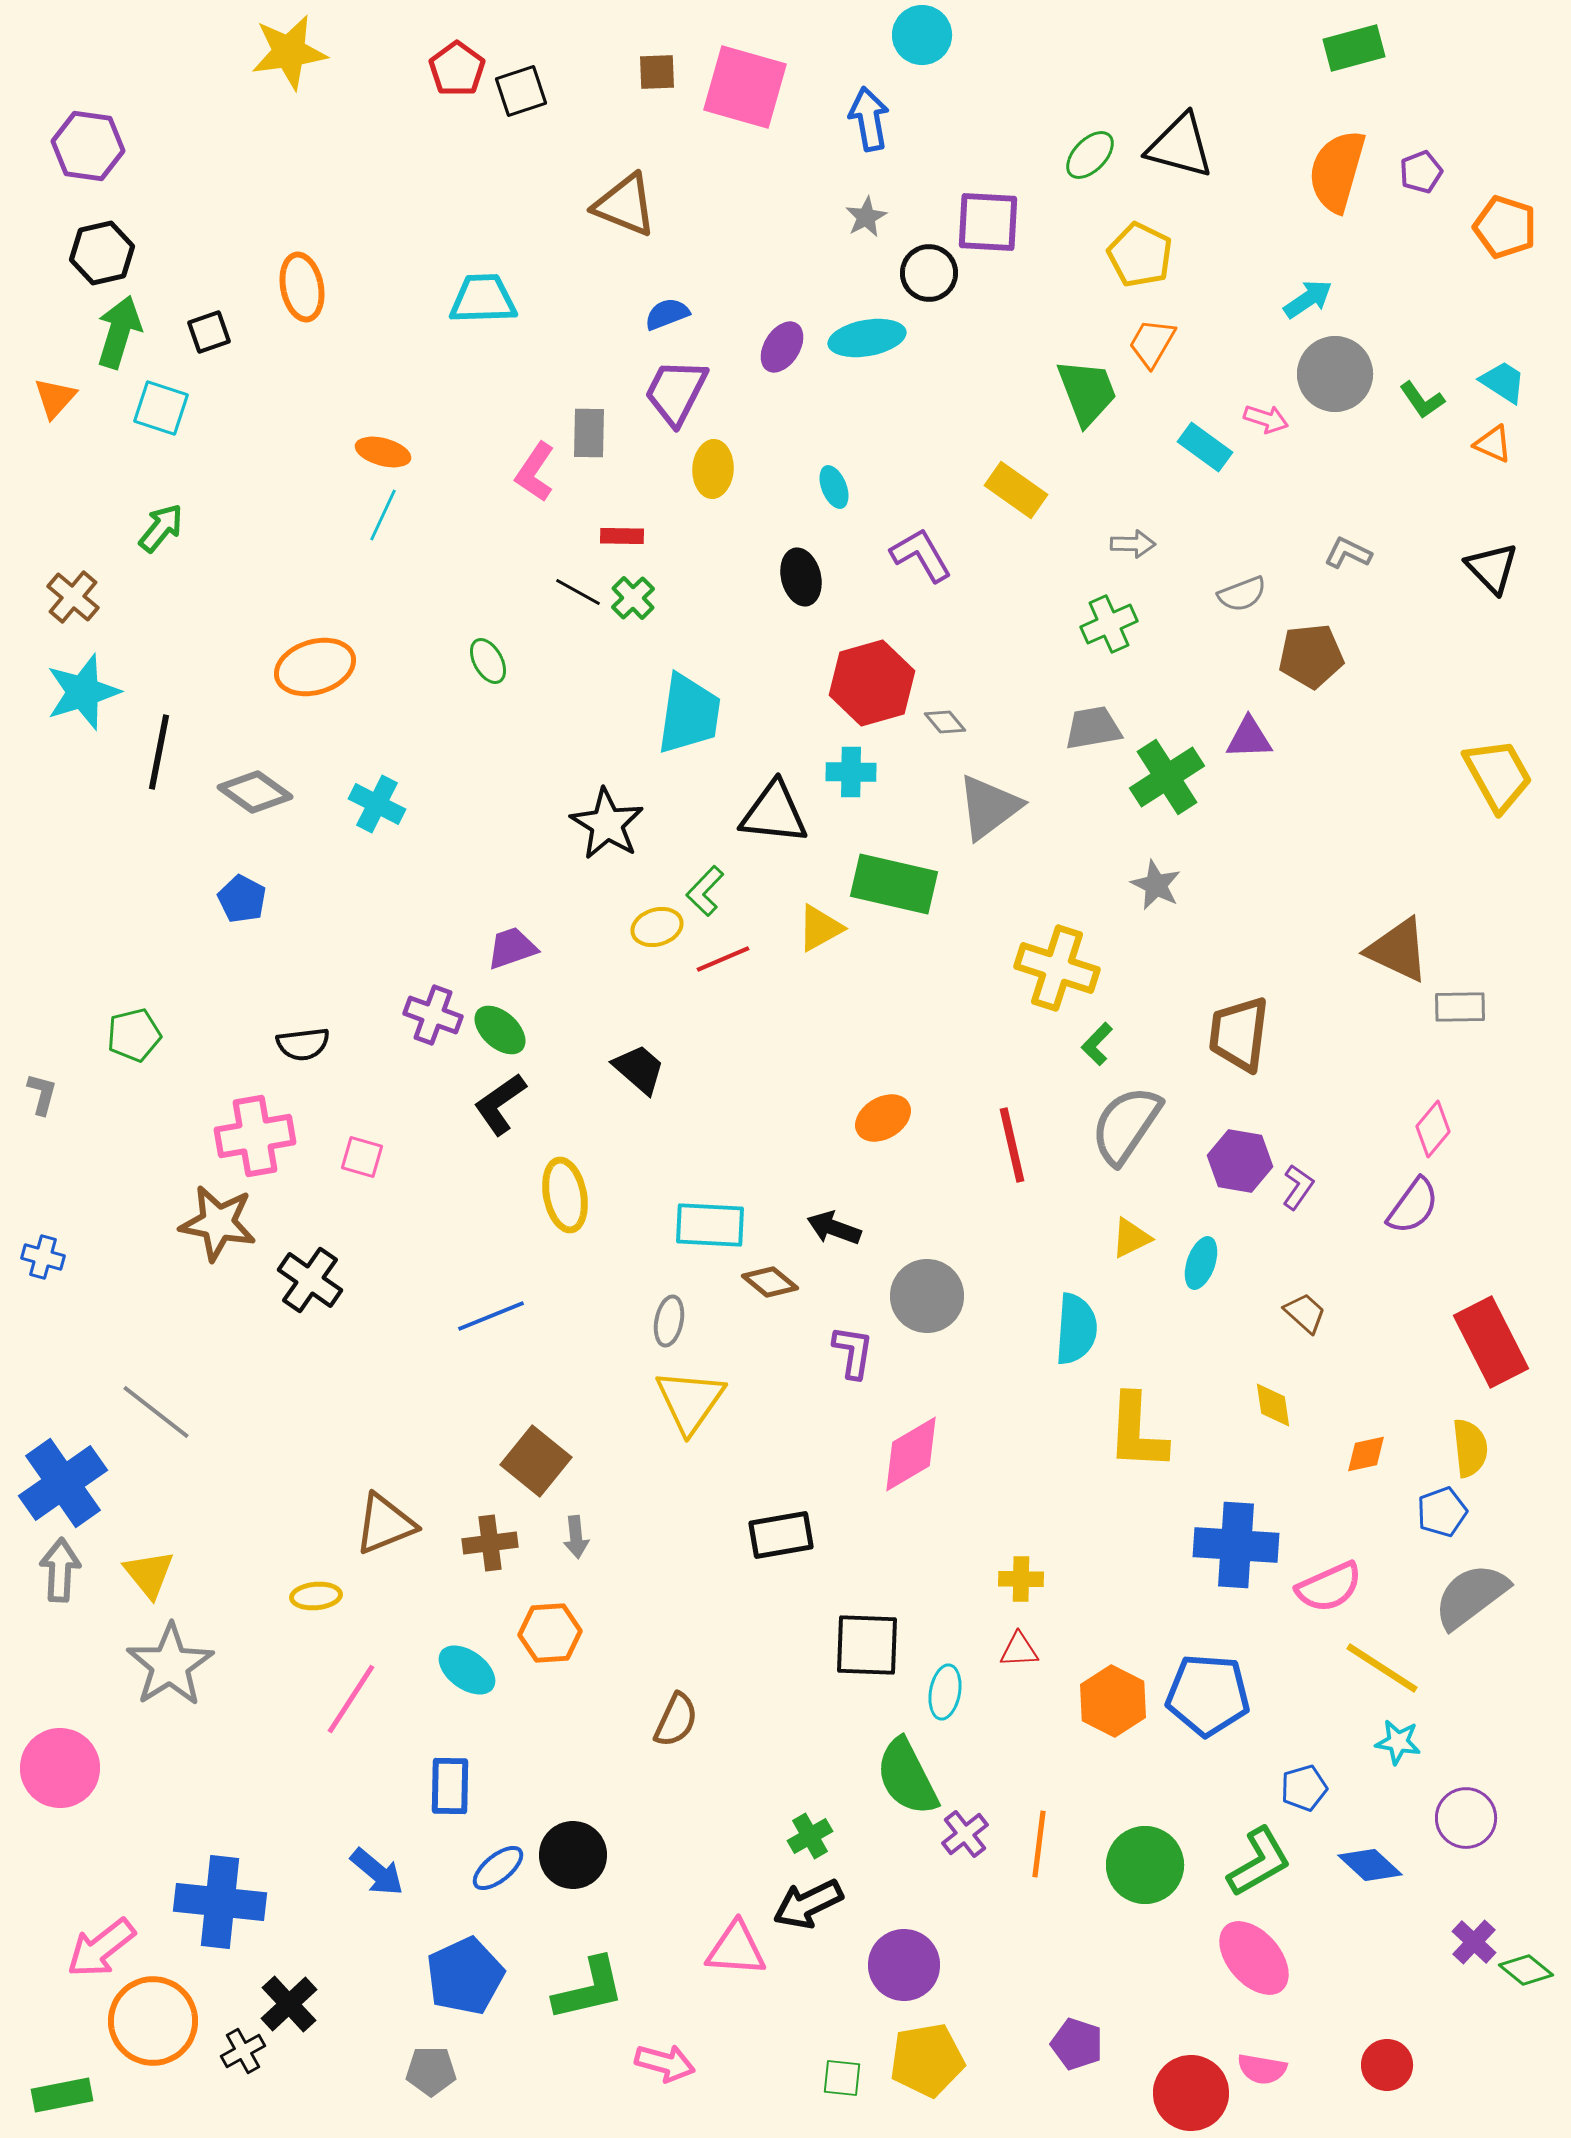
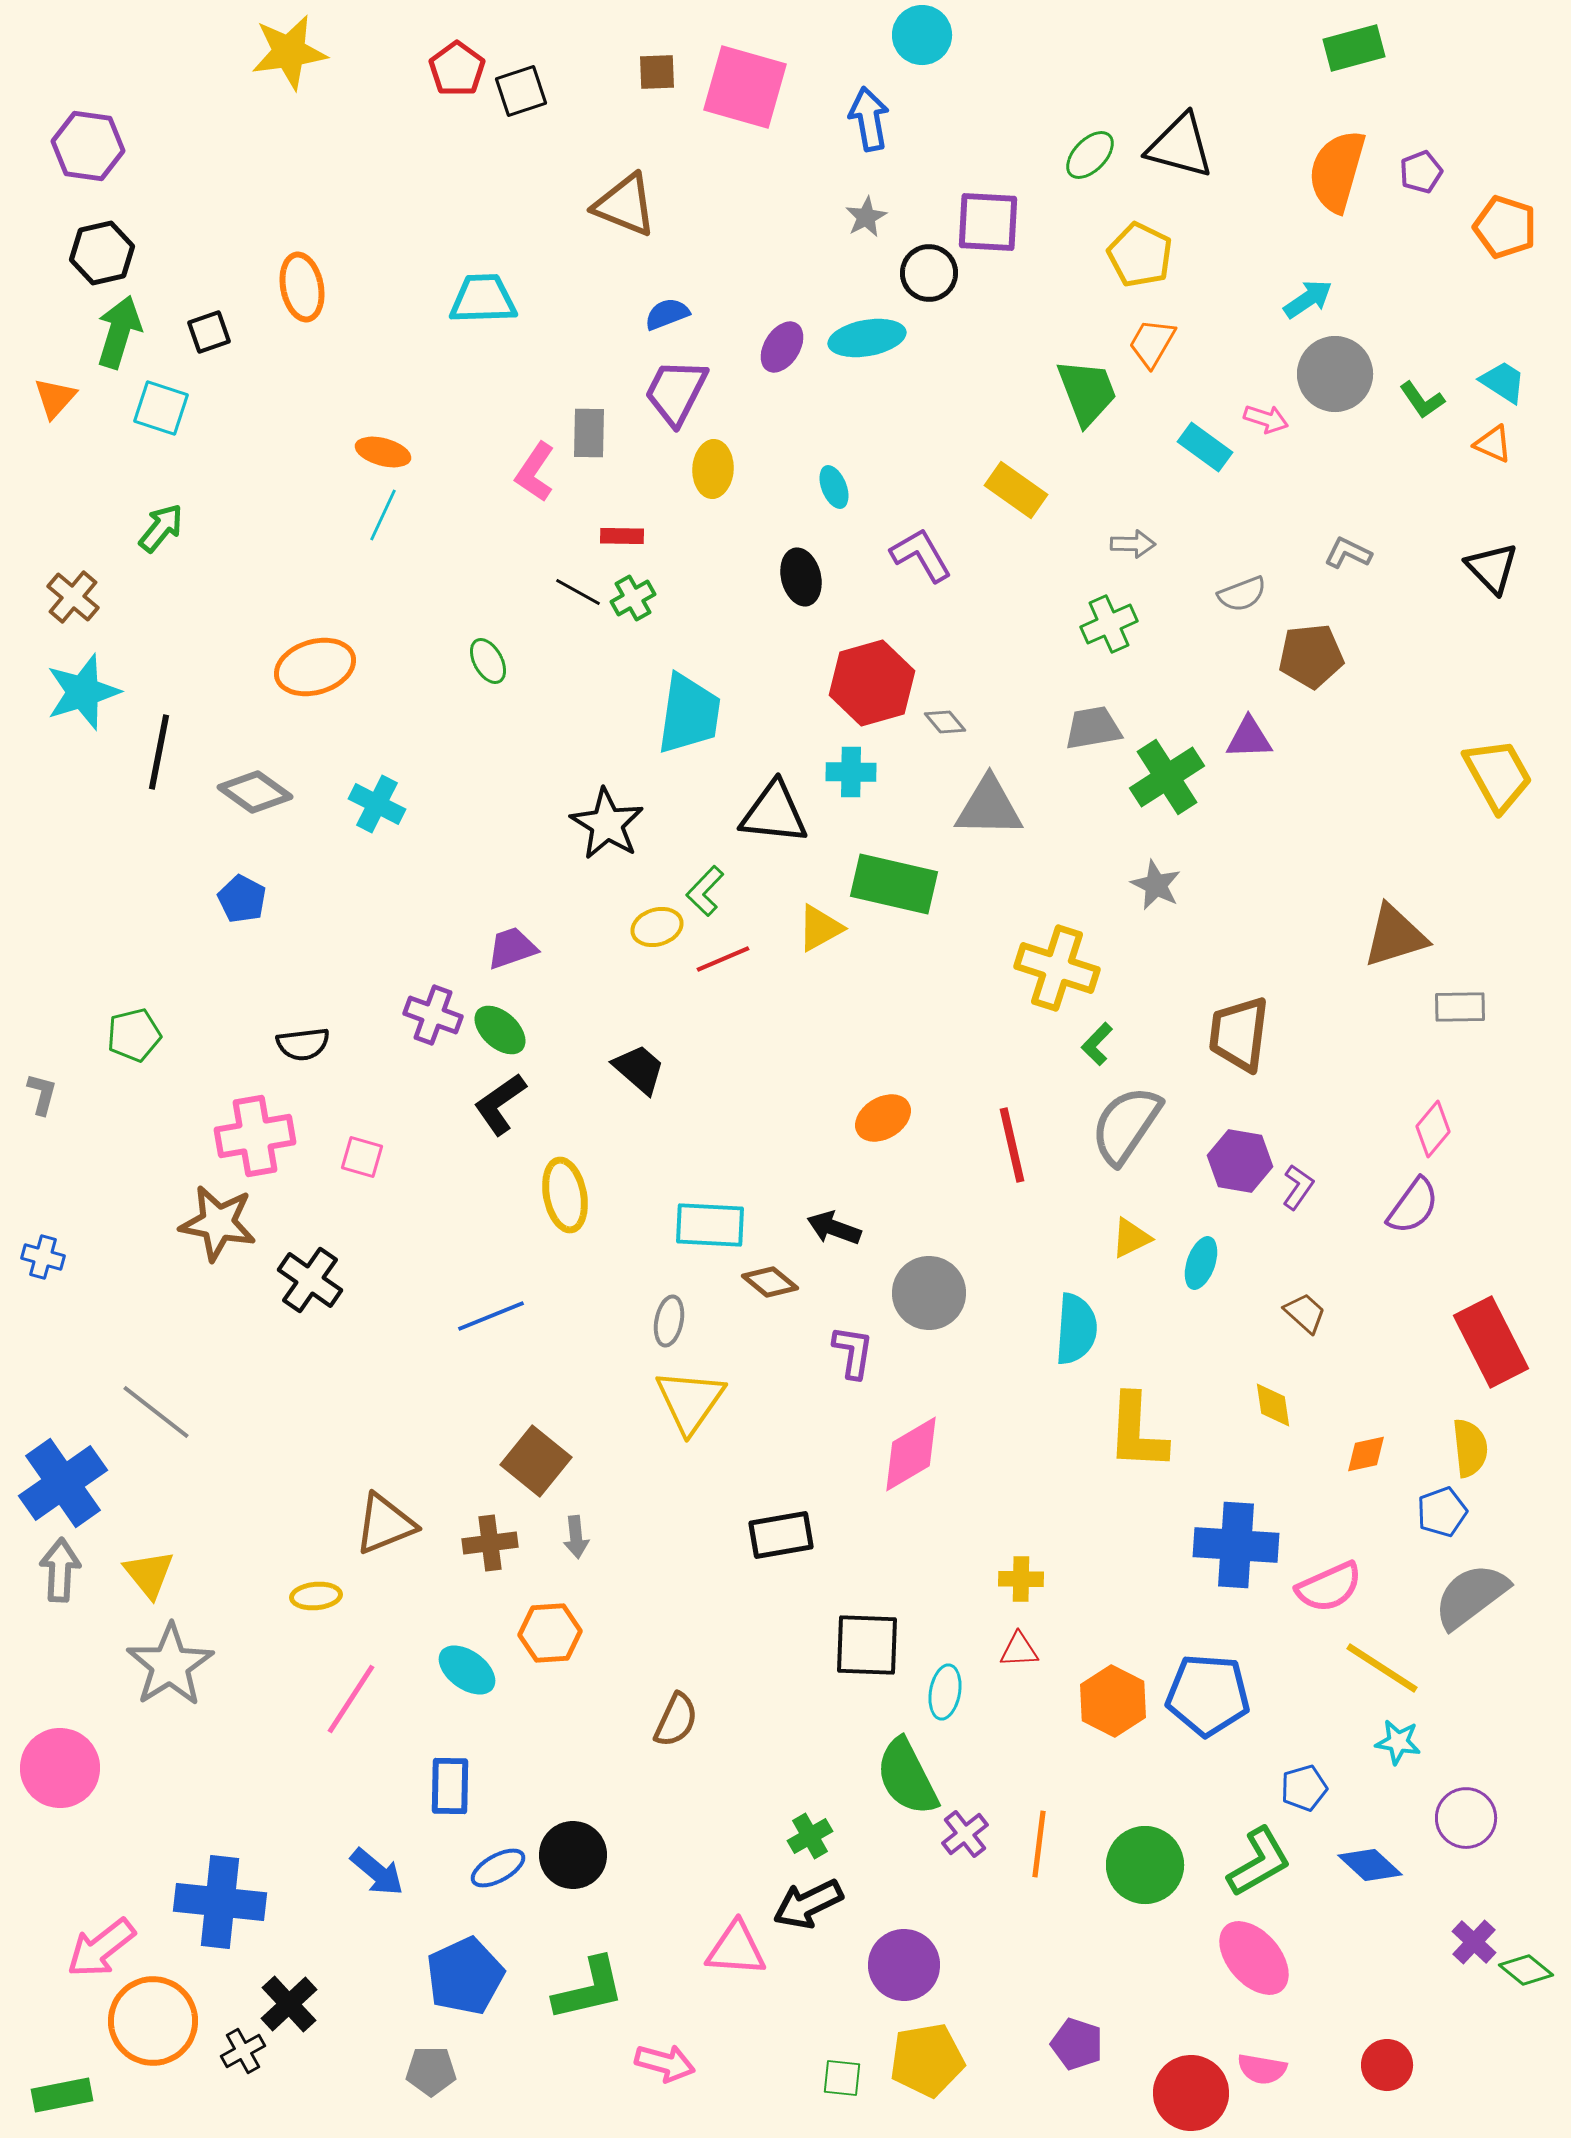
green cross at (633, 598): rotated 15 degrees clockwise
gray triangle at (989, 807): rotated 38 degrees clockwise
brown triangle at (1398, 950): moved 3 px left, 14 px up; rotated 42 degrees counterclockwise
gray circle at (927, 1296): moved 2 px right, 3 px up
blue ellipse at (498, 1868): rotated 10 degrees clockwise
